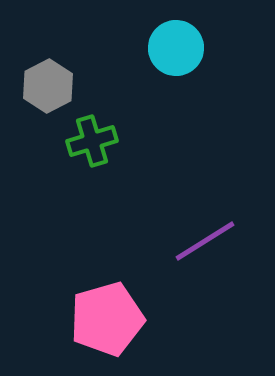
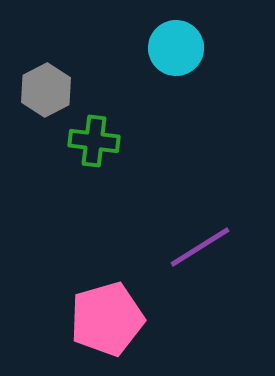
gray hexagon: moved 2 px left, 4 px down
green cross: moved 2 px right; rotated 24 degrees clockwise
purple line: moved 5 px left, 6 px down
